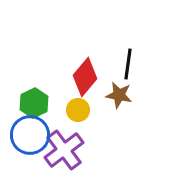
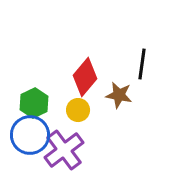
black line: moved 14 px right
